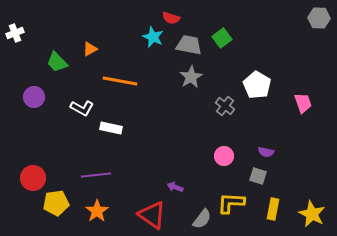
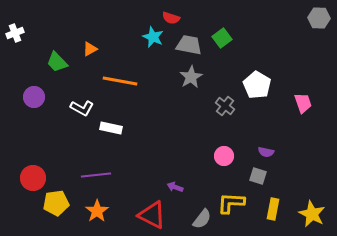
red triangle: rotated 8 degrees counterclockwise
